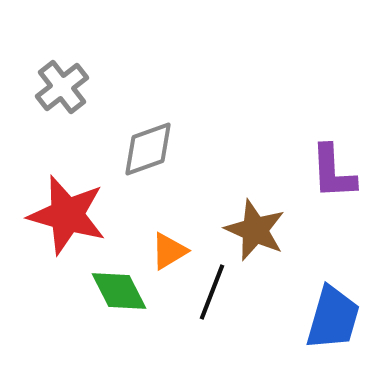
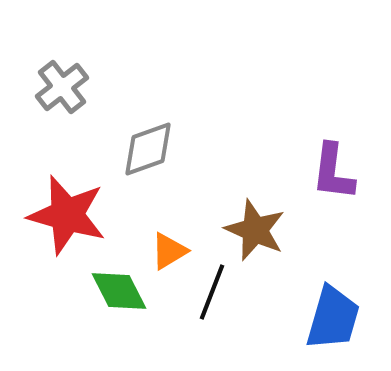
purple L-shape: rotated 10 degrees clockwise
